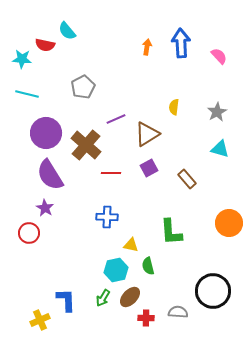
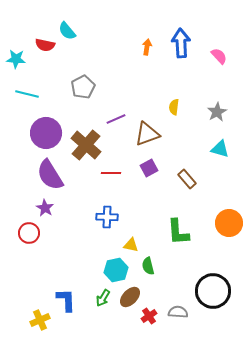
cyan star: moved 6 px left
brown triangle: rotated 12 degrees clockwise
green L-shape: moved 7 px right
red cross: moved 3 px right, 2 px up; rotated 35 degrees counterclockwise
